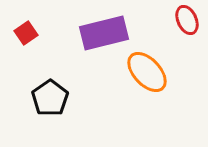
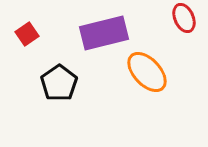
red ellipse: moved 3 px left, 2 px up
red square: moved 1 px right, 1 px down
black pentagon: moved 9 px right, 15 px up
